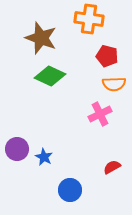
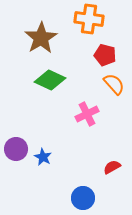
brown star: rotated 20 degrees clockwise
red pentagon: moved 2 px left, 1 px up
green diamond: moved 4 px down
orange semicircle: rotated 130 degrees counterclockwise
pink cross: moved 13 px left
purple circle: moved 1 px left
blue star: moved 1 px left
blue circle: moved 13 px right, 8 px down
